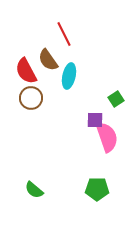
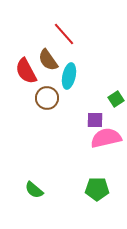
red line: rotated 15 degrees counterclockwise
brown circle: moved 16 px right
pink semicircle: moved 1 px left, 1 px down; rotated 84 degrees counterclockwise
